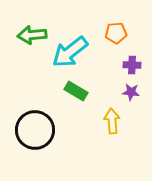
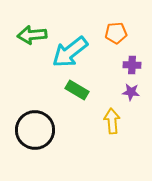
green rectangle: moved 1 px right, 1 px up
